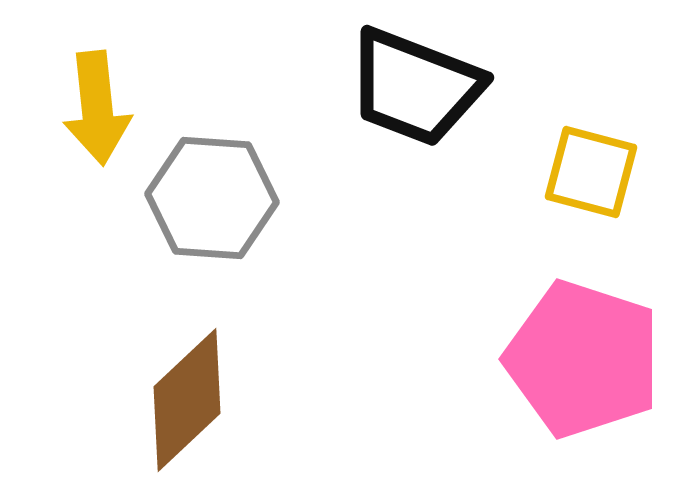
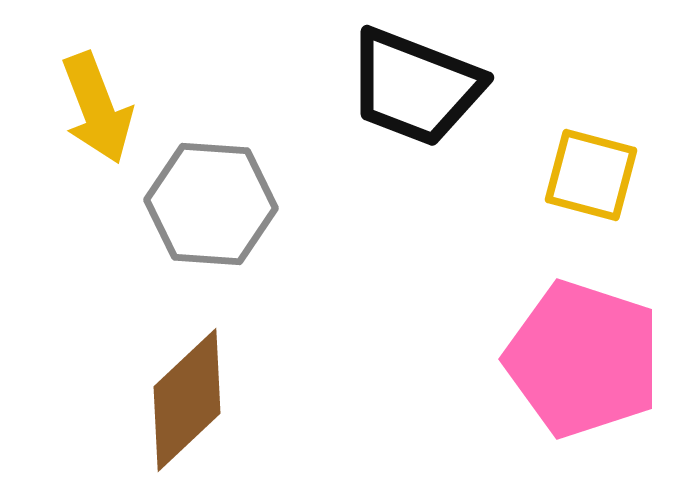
yellow arrow: rotated 15 degrees counterclockwise
yellow square: moved 3 px down
gray hexagon: moved 1 px left, 6 px down
